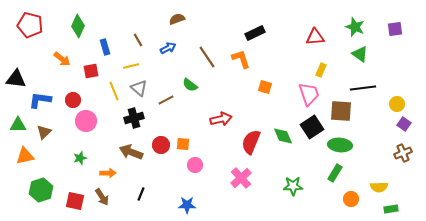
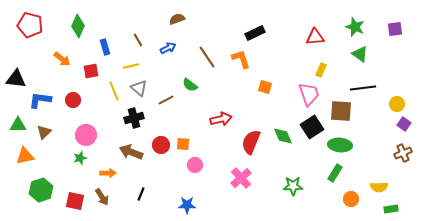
pink circle at (86, 121): moved 14 px down
